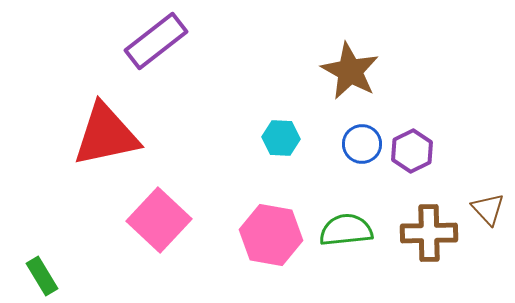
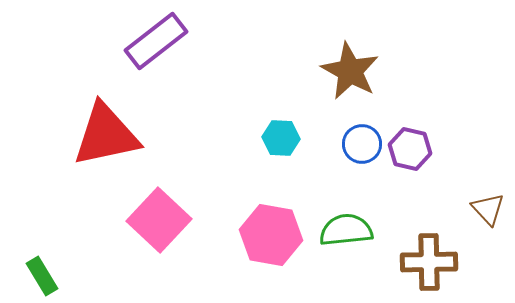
purple hexagon: moved 2 px left, 2 px up; rotated 21 degrees counterclockwise
brown cross: moved 29 px down
